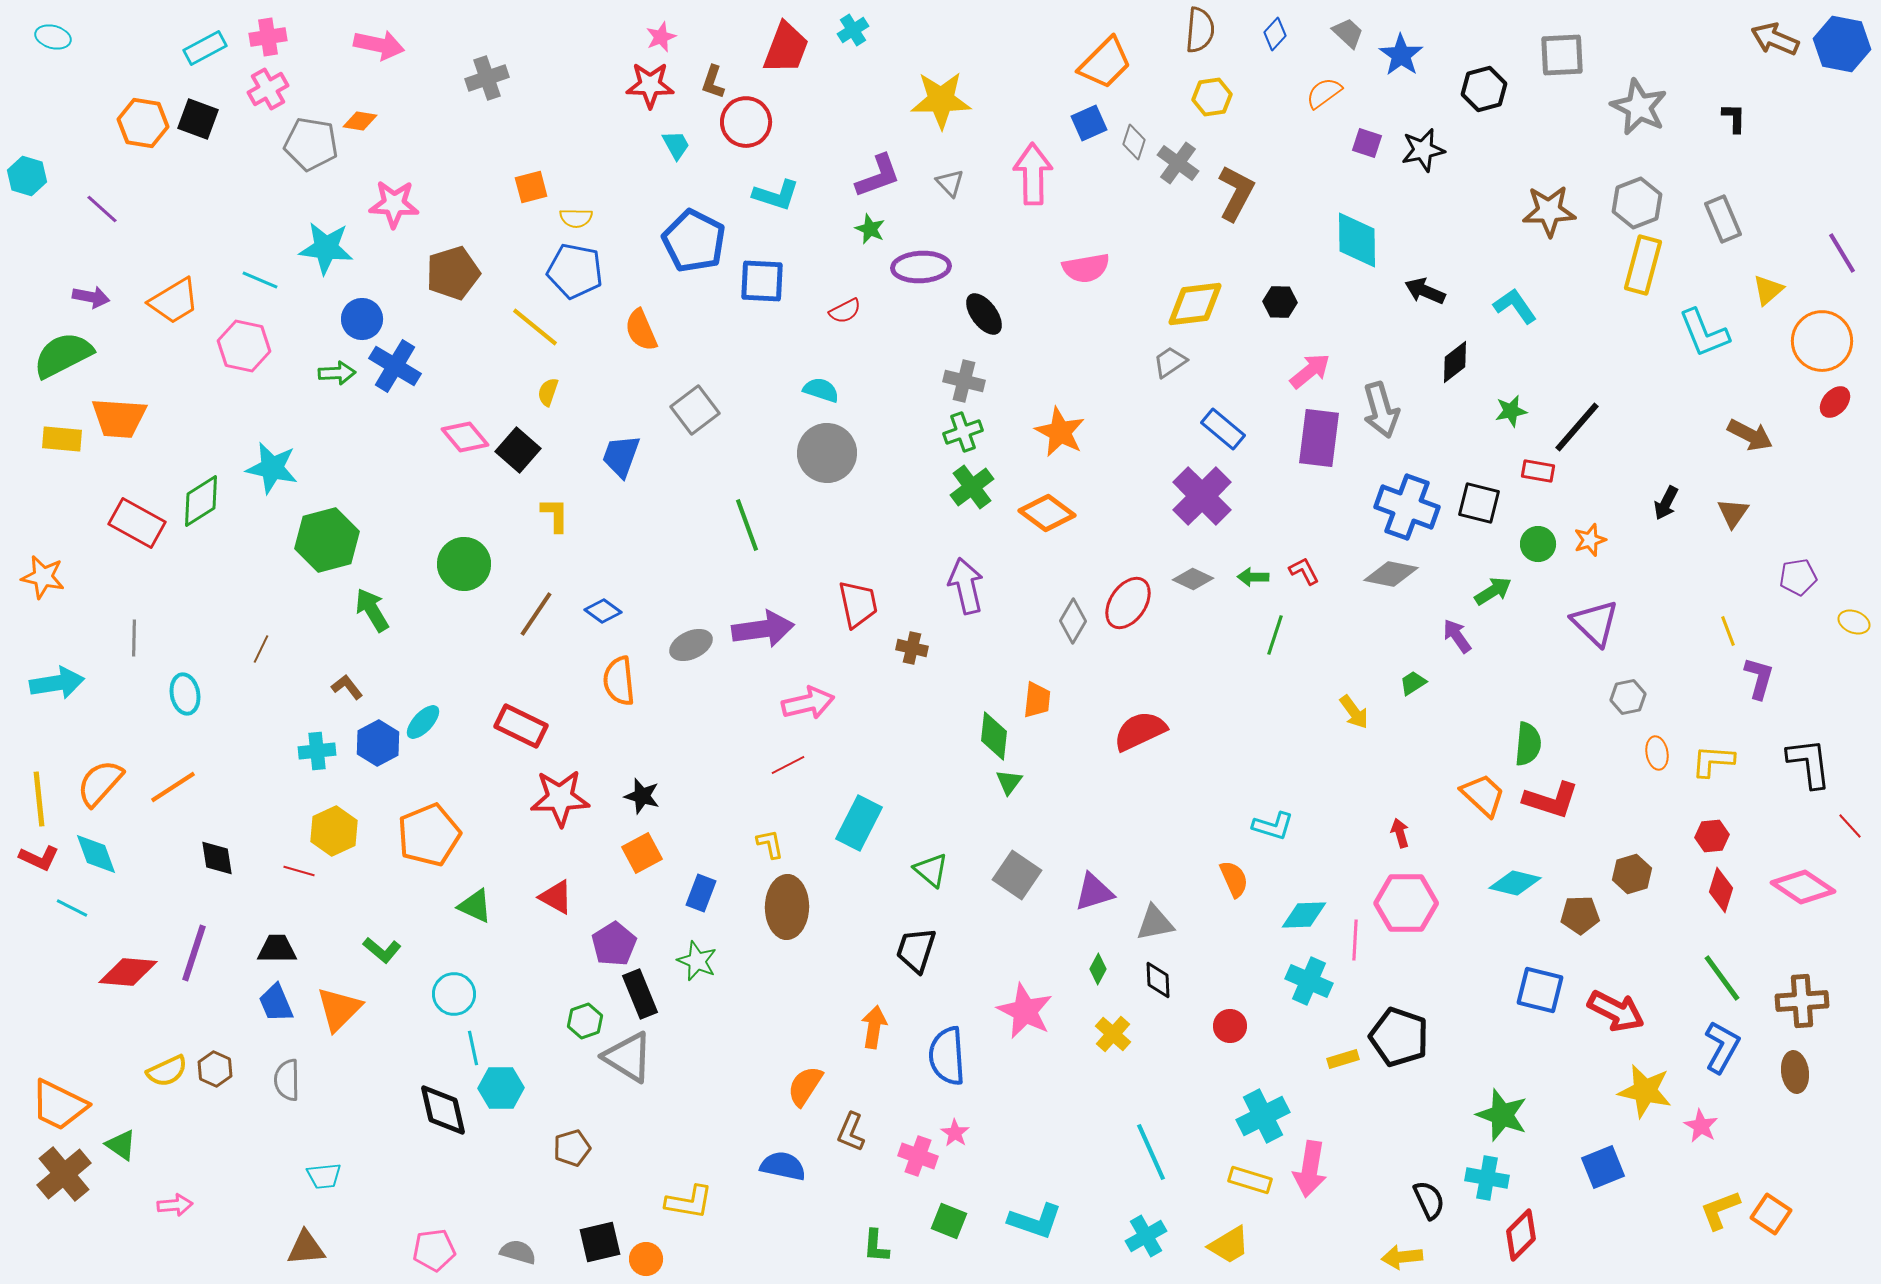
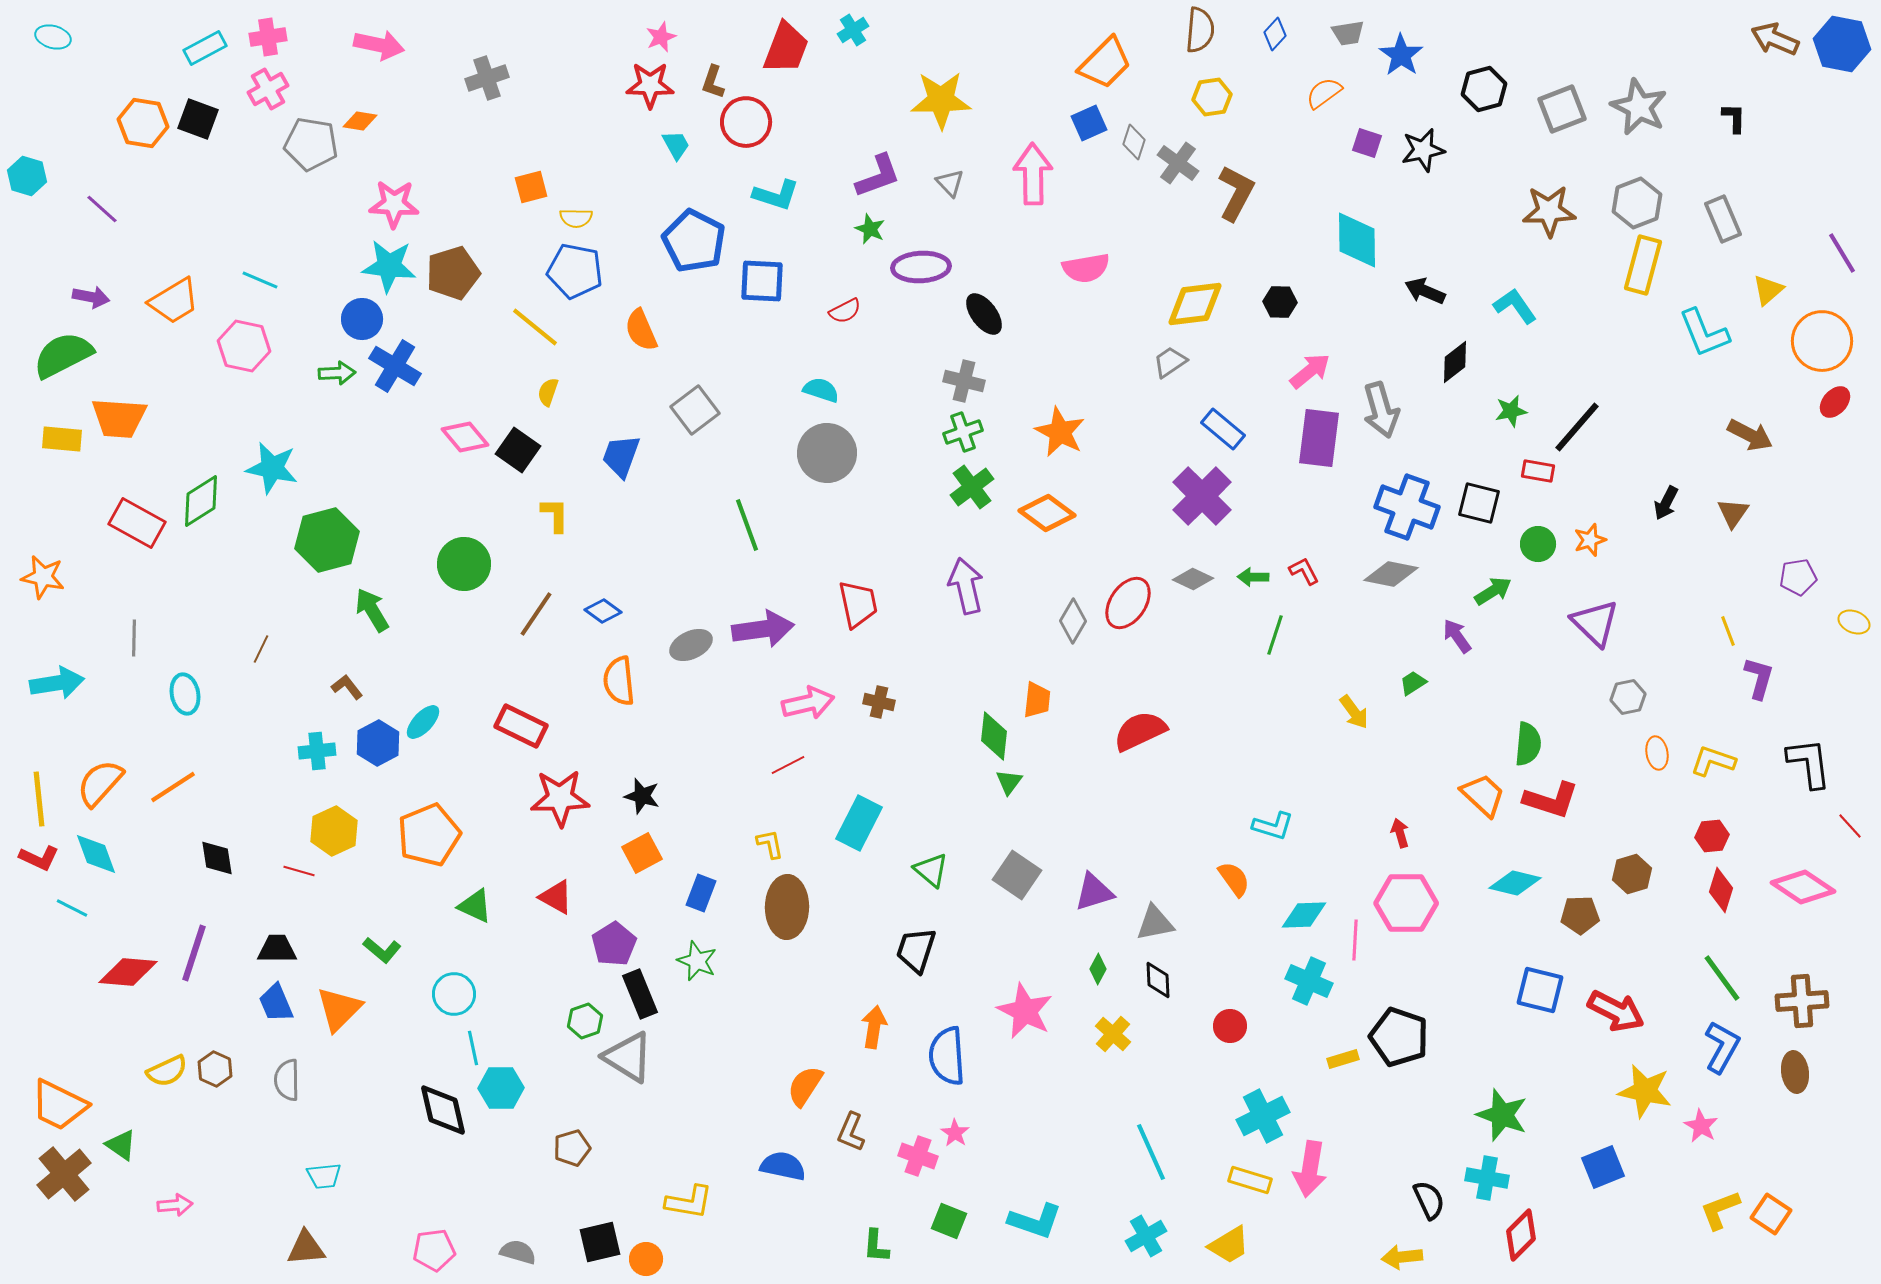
gray trapezoid at (1348, 33): rotated 128 degrees clockwise
gray square at (1562, 55): moved 54 px down; rotated 18 degrees counterclockwise
cyan star at (326, 248): moved 63 px right, 18 px down
black square at (518, 450): rotated 6 degrees counterclockwise
brown cross at (912, 648): moved 33 px left, 54 px down
yellow L-shape at (1713, 761): rotated 15 degrees clockwise
orange semicircle at (1234, 879): rotated 12 degrees counterclockwise
